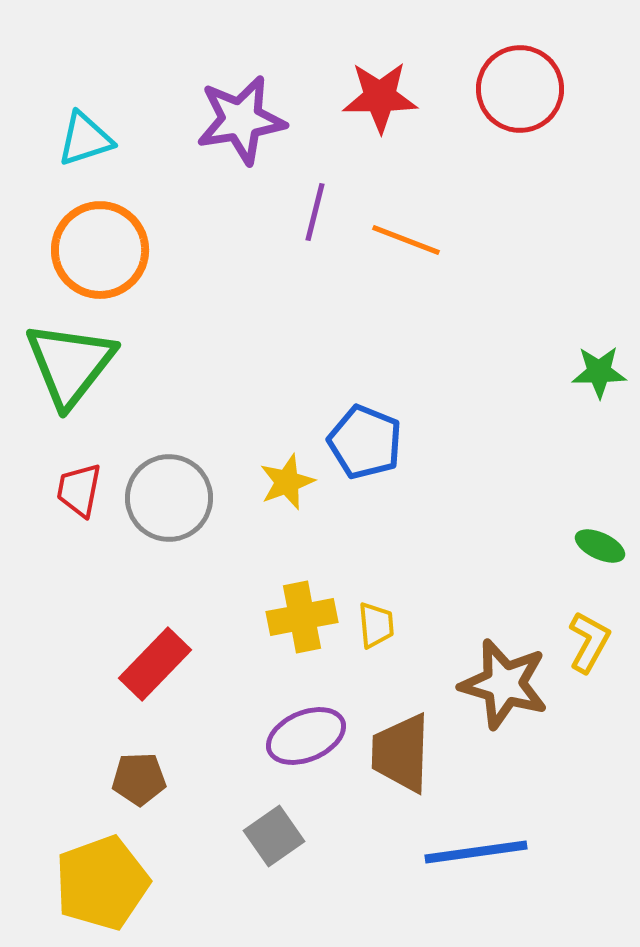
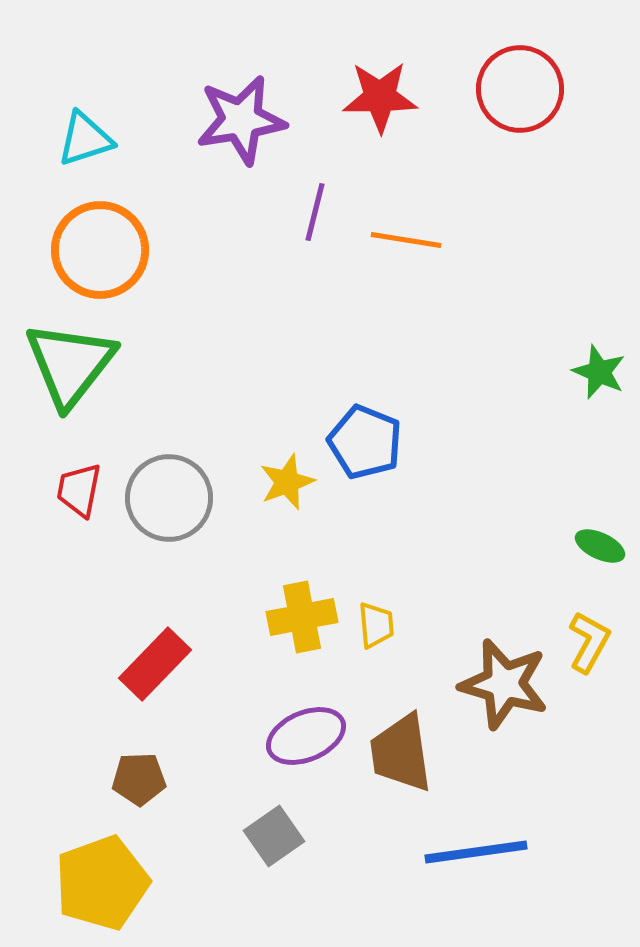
orange line: rotated 12 degrees counterclockwise
green star: rotated 24 degrees clockwise
brown trapezoid: rotated 10 degrees counterclockwise
